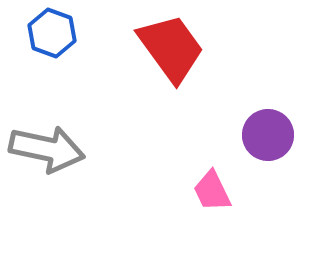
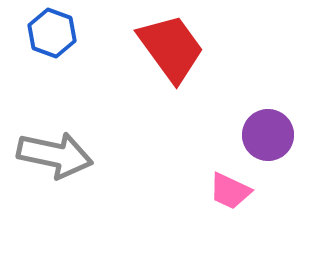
gray arrow: moved 8 px right, 6 px down
pink trapezoid: moved 18 px right; rotated 39 degrees counterclockwise
